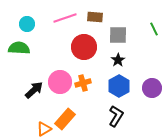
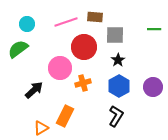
pink line: moved 1 px right, 4 px down
green line: rotated 64 degrees counterclockwise
gray square: moved 3 px left
green semicircle: moved 1 px left, 1 px down; rotated 40 degrees counterclockwise
pink circle: moved 14 px up
purple circle: moved 1 px right, 1 px up
orange rectangle: moved 3 px up; rotated 15 degrees counterclockwise
orange triangle: moved 3 px left, 1 px up
